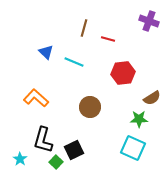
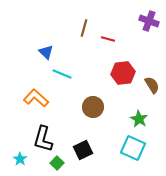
cyan line: moved 12 px left, 12 px down
brown semicircle: moved 13 px up; rotated 90 degrees counterclockwise
brown circle: moved 3 px right
green star: rotated 30 degrees clockwise
black L-shape: moved 1 px up
black square: moved 9 px right
green square: moved 1 px right, 1 px down
